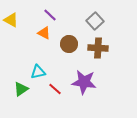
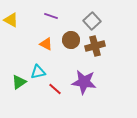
purple line: moved 1 px right, 1 px down; rotated 24 degrees counterclockwise
gray square: moved 3 px left
orange triangle: moved 2 px right, 11 px down
brown circle: moved 2 px right, 4 px up
brown cross: moved 3 px left, 2 px up; rotated 18 degrees counterclockwise
green triangle: moved 2 px left, 7 px up
